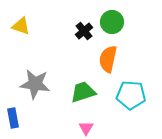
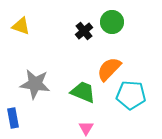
orange semicircle: moved 1 px right, 10 px down; rotated 32 degrees clockwise
green trapezoid: rotated 40 degrees clockwise
